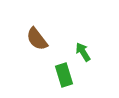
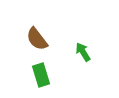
green rectangle: moved 23 px left
